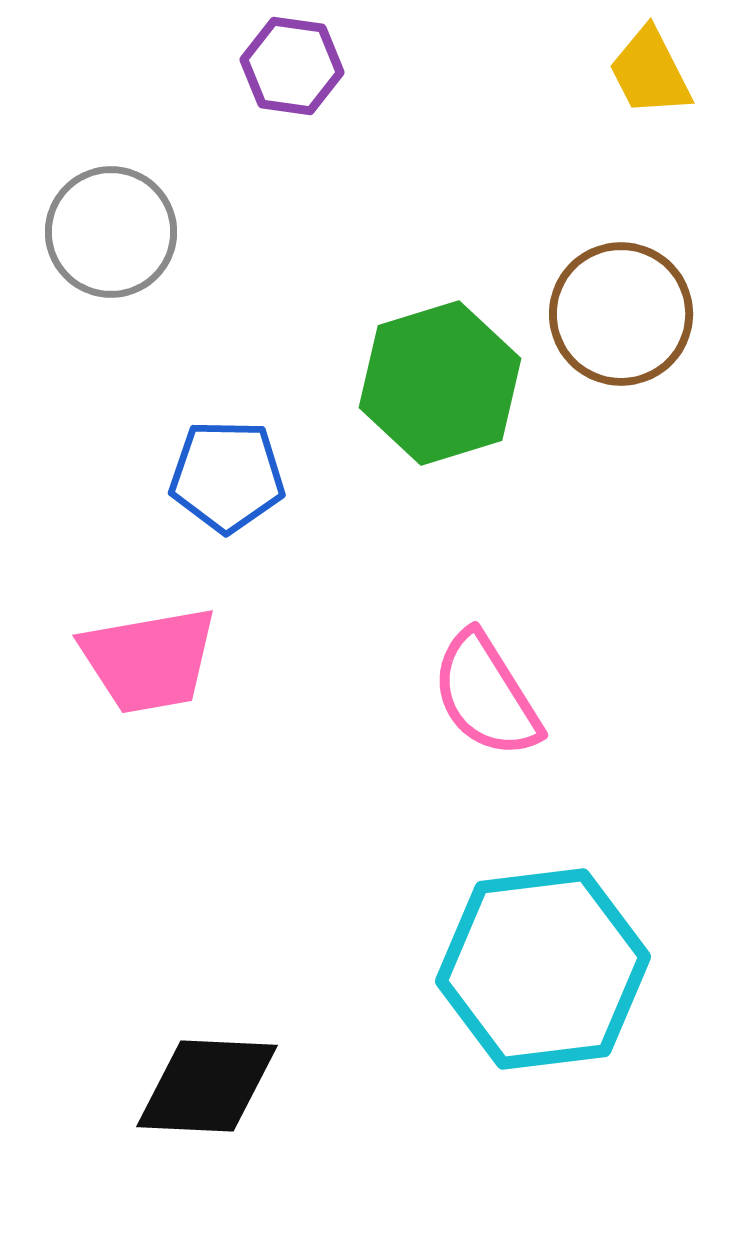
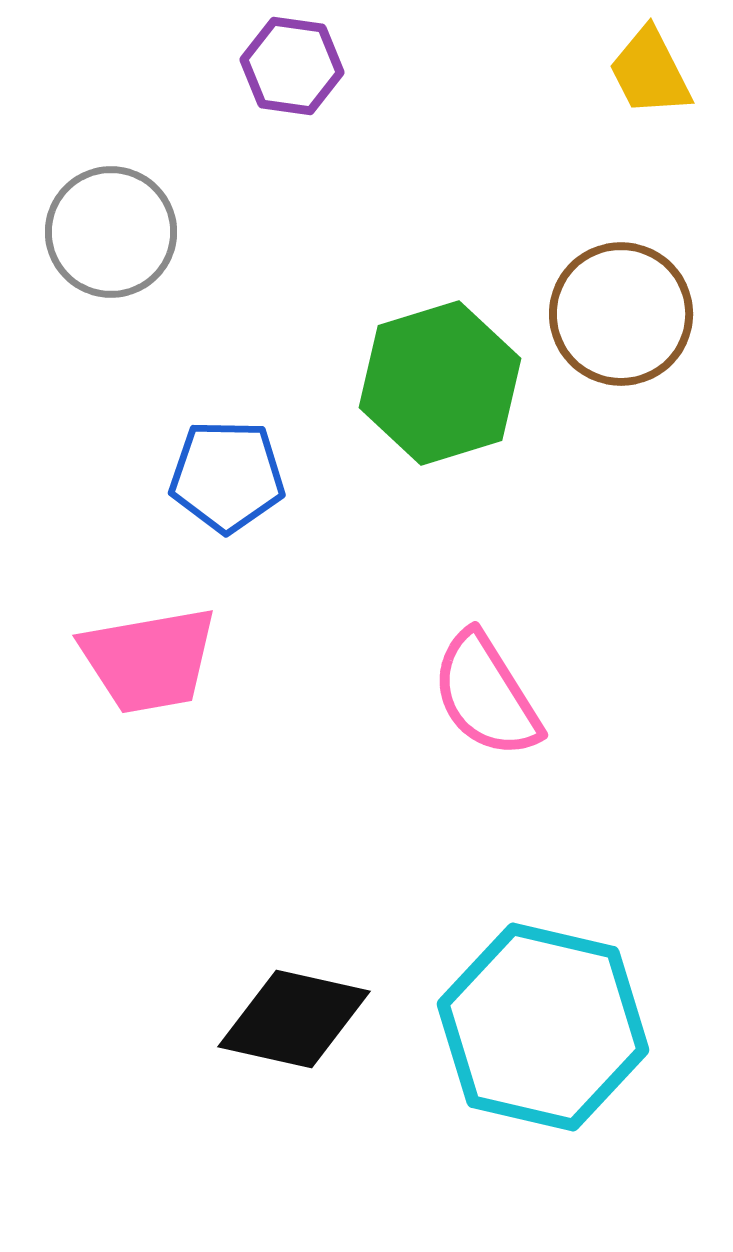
cyan hexagon: moved 58 px down; rotated 20 degrees clockwise
black diamond: moved 87 px right, 67 px up; rotated 10 degrees clockwise
